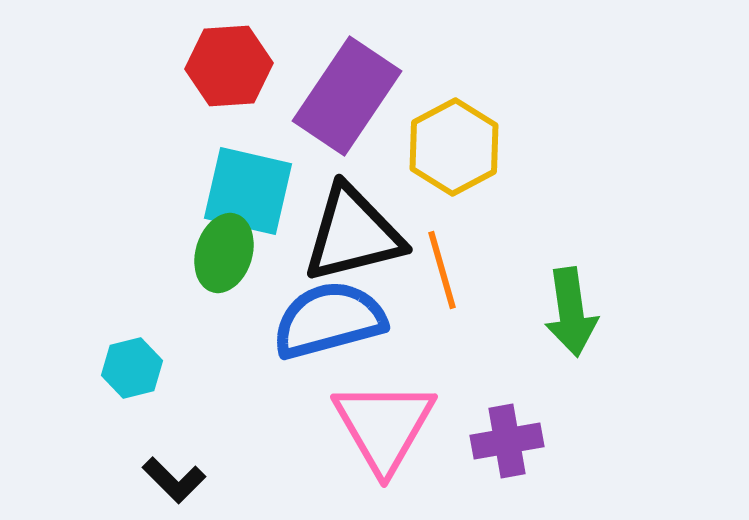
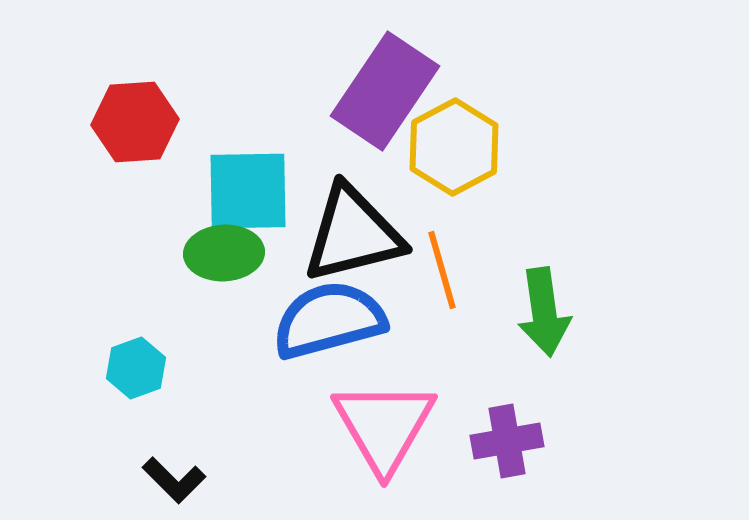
red hexagon: moved 94 px left, 56 px down
purple rectangle: moved 38 px right, 5 px up
cyan square: rotated 14 degrees counterclockwise
green ellipse: rotated 70 degrees clockwise
green arrow: moved 27 px left
cyan hexagon: moved 4 px right; rotated 6 degrees counterclockwise
